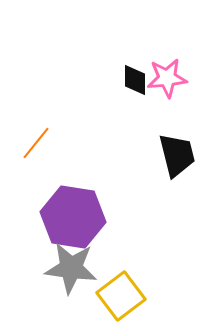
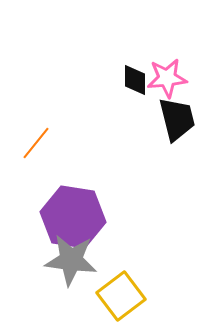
black trapezoid: moved 36 px up
gray star: moved 8 px up
